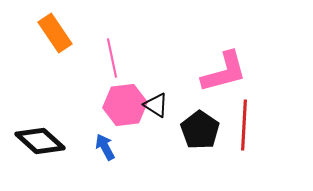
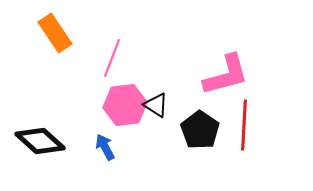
pink line: rotated 33 degrees clockwise
pink L-shape: moved 2 px right, 3 px down
